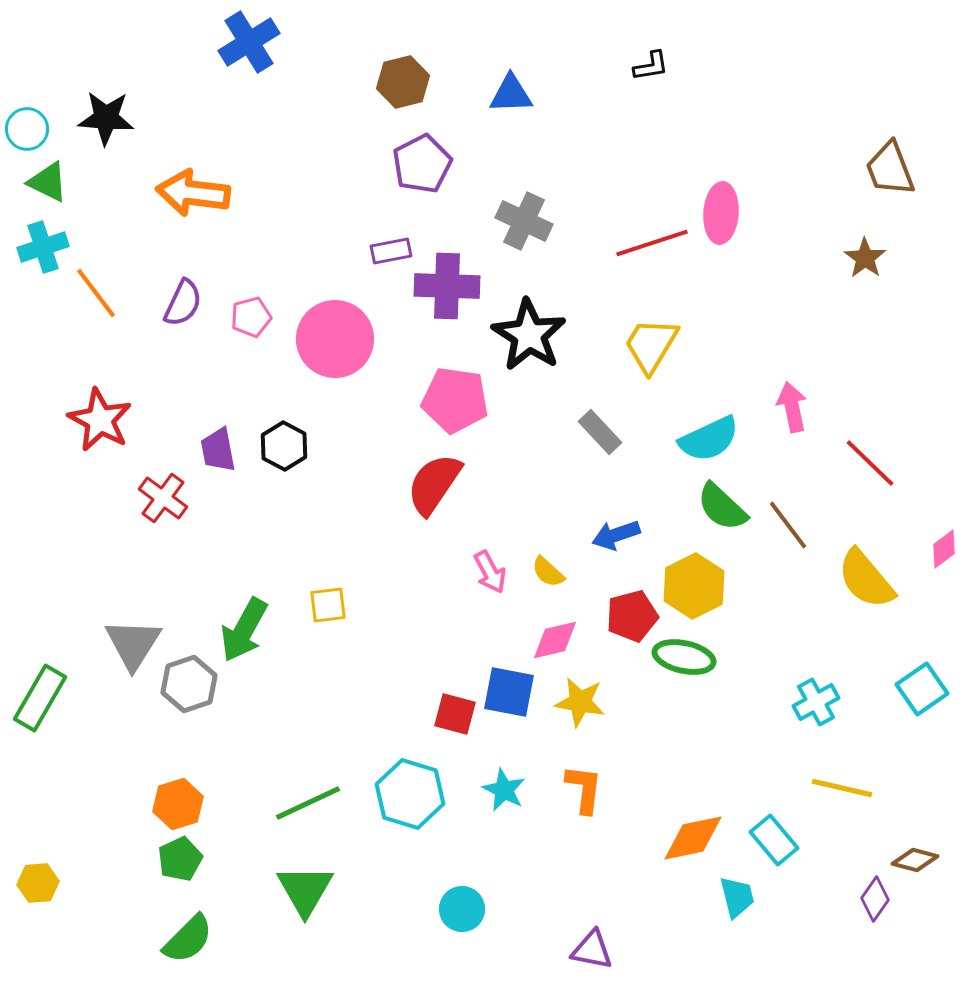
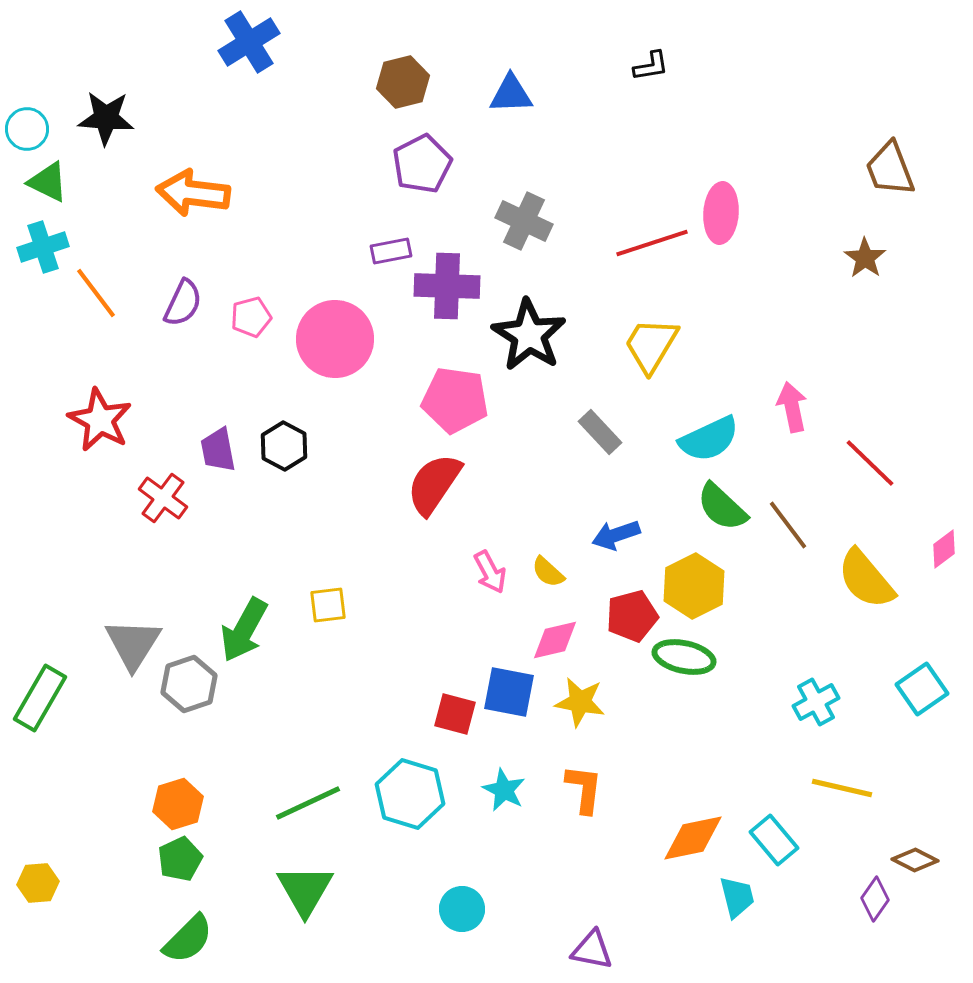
brown diamond at (915, 860): rotated 12 degrees clockwise
